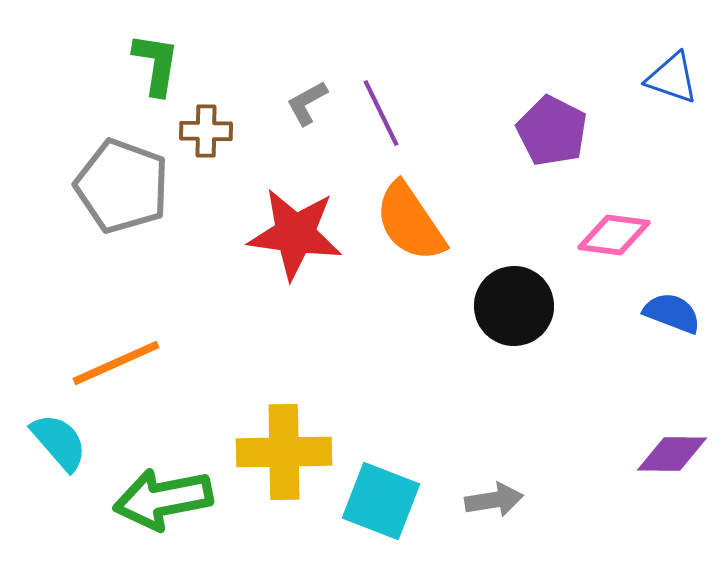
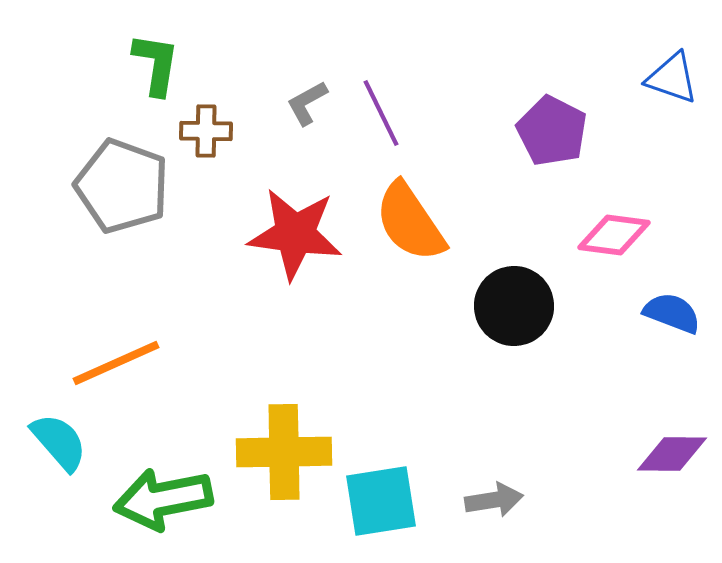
cyan square: rotated 30 degrees counterclockwise
